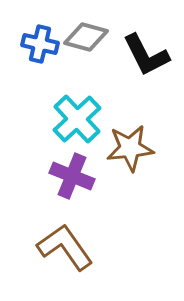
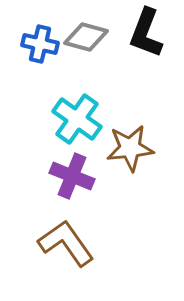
black L-shape: moved 22 px up; rotated 48 degrees clockwise
cyan cross: rotated 12 degrees counterclockwise
brown L-shape: moved 1 px right, 4 px up
